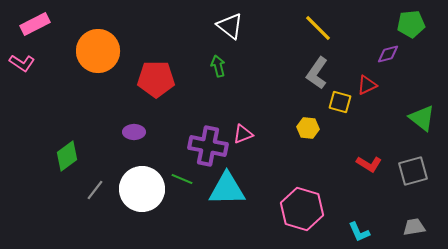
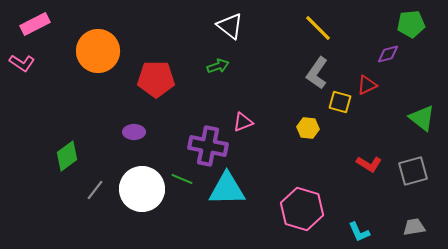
green arrow: rotated 85 degrees clockwise
pink triangle: moved 12 px up
